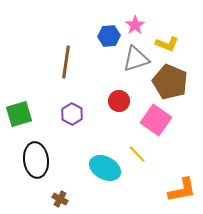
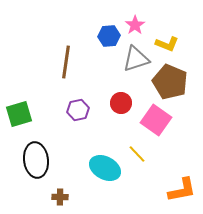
red circle: moved 2 px right, 2 px down
purple hexagon: moved 6 px right, 4 px up; rotated 20 degrees clockwise
brown cross: moved 2 px up; rotated 28 degrees counterclockwise
